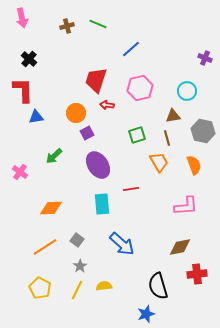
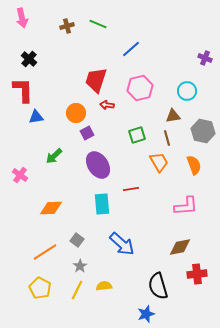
pink cross: moved 3 px down
orange line: moved 5 px down
